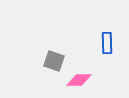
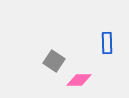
gray square: rotated 15 degrees clockwise
